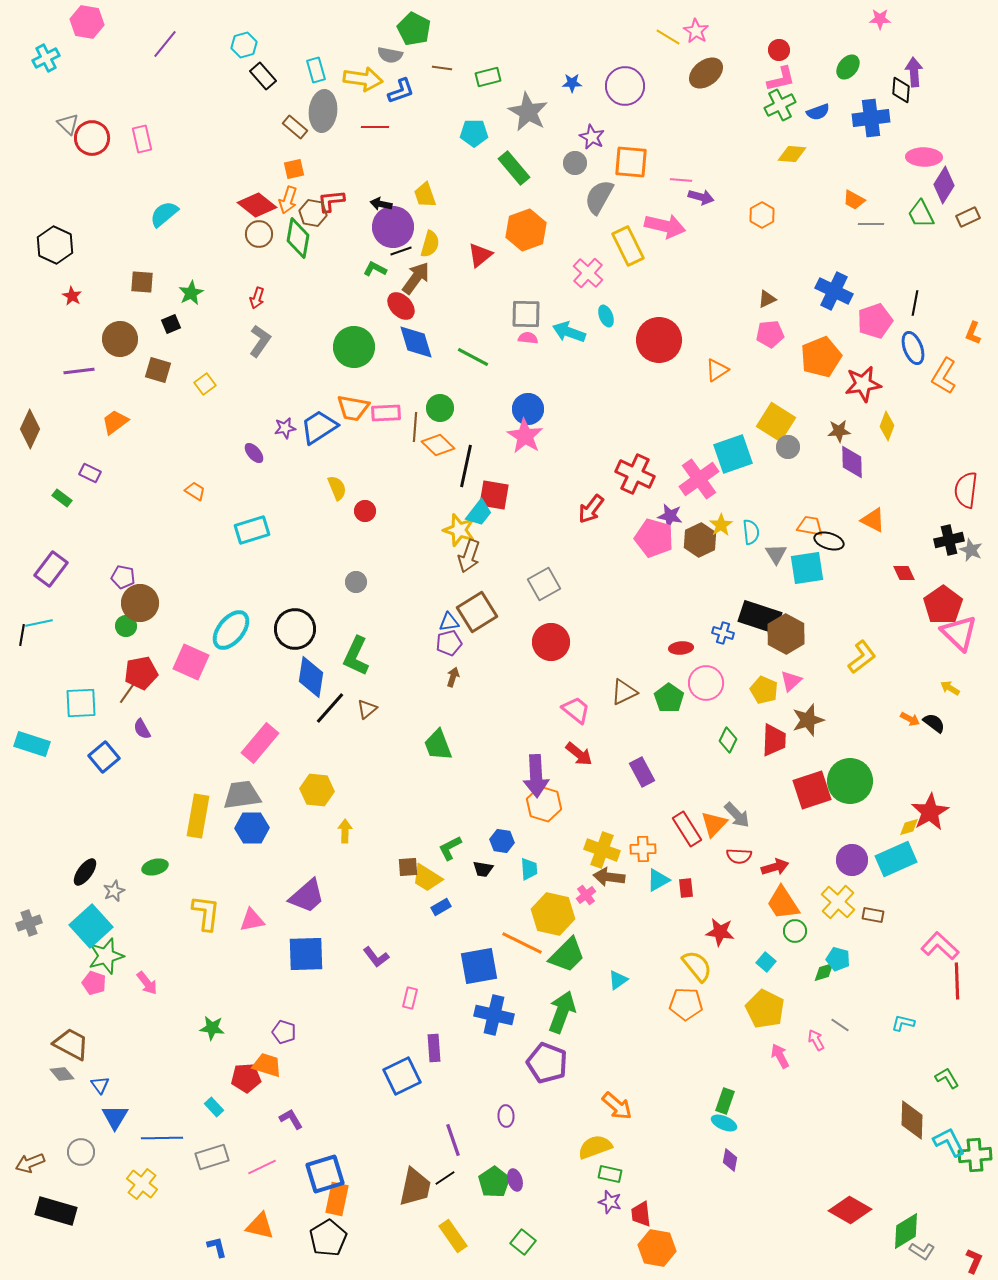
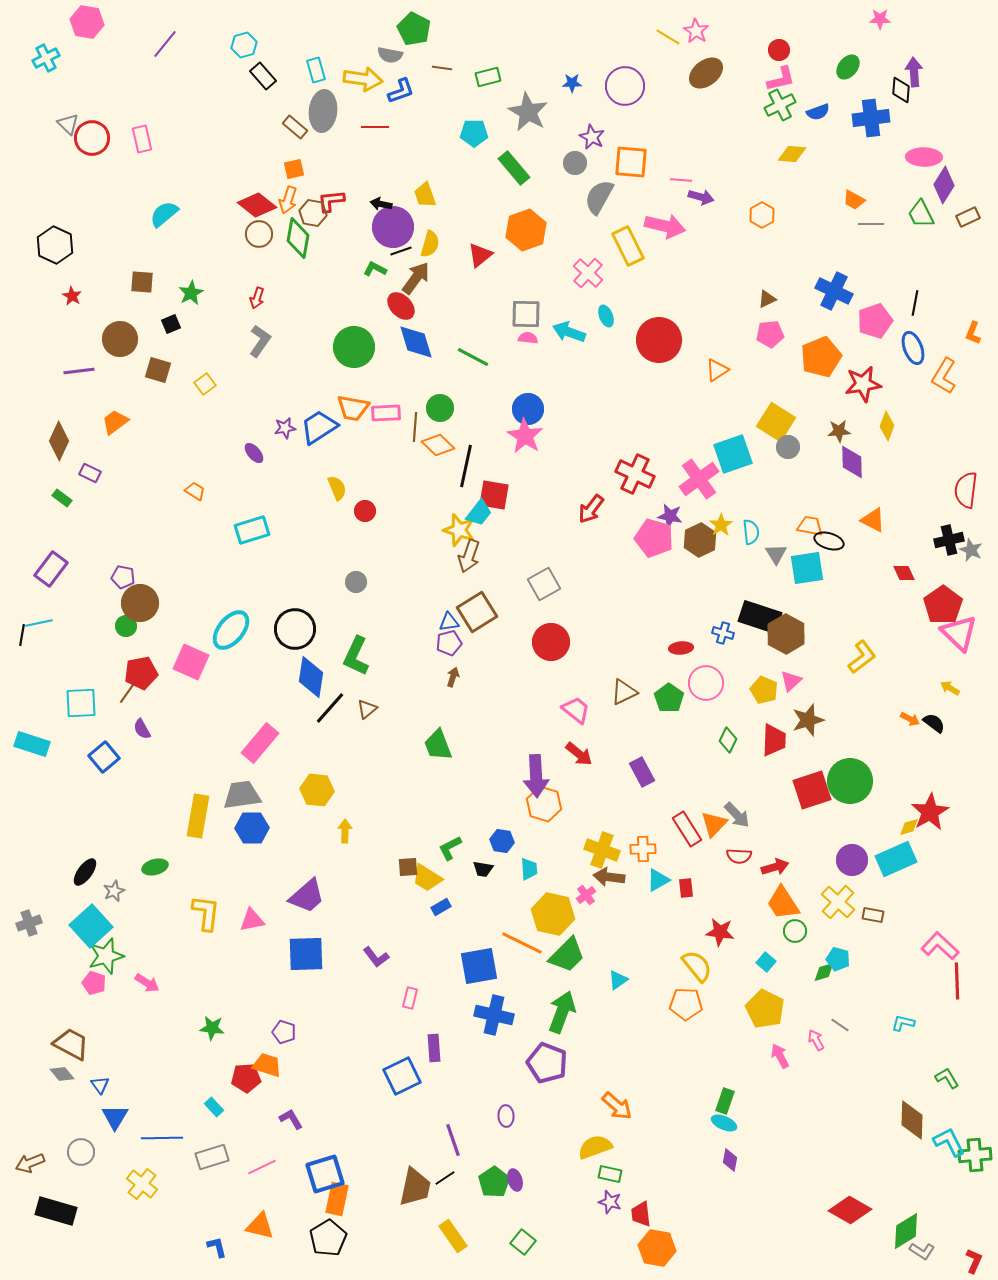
brown diamond at (30, 429): moved 29 px right, 12 px down
pink arrow at (147, 983): rotated 20 degrees counterclockwise
